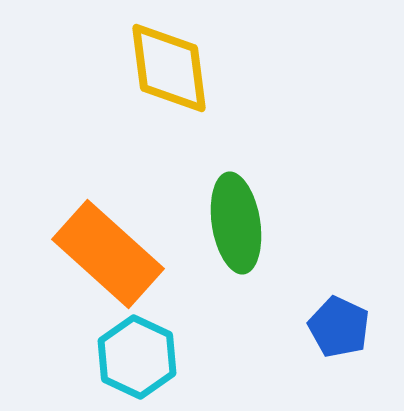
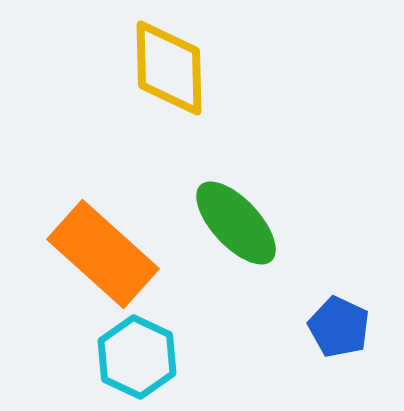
yellow diamond: rotated 6 degrees clockwise
green ellipse: rotated 34 degrees counterclockwise
orange rectangle: moved 5 px left
